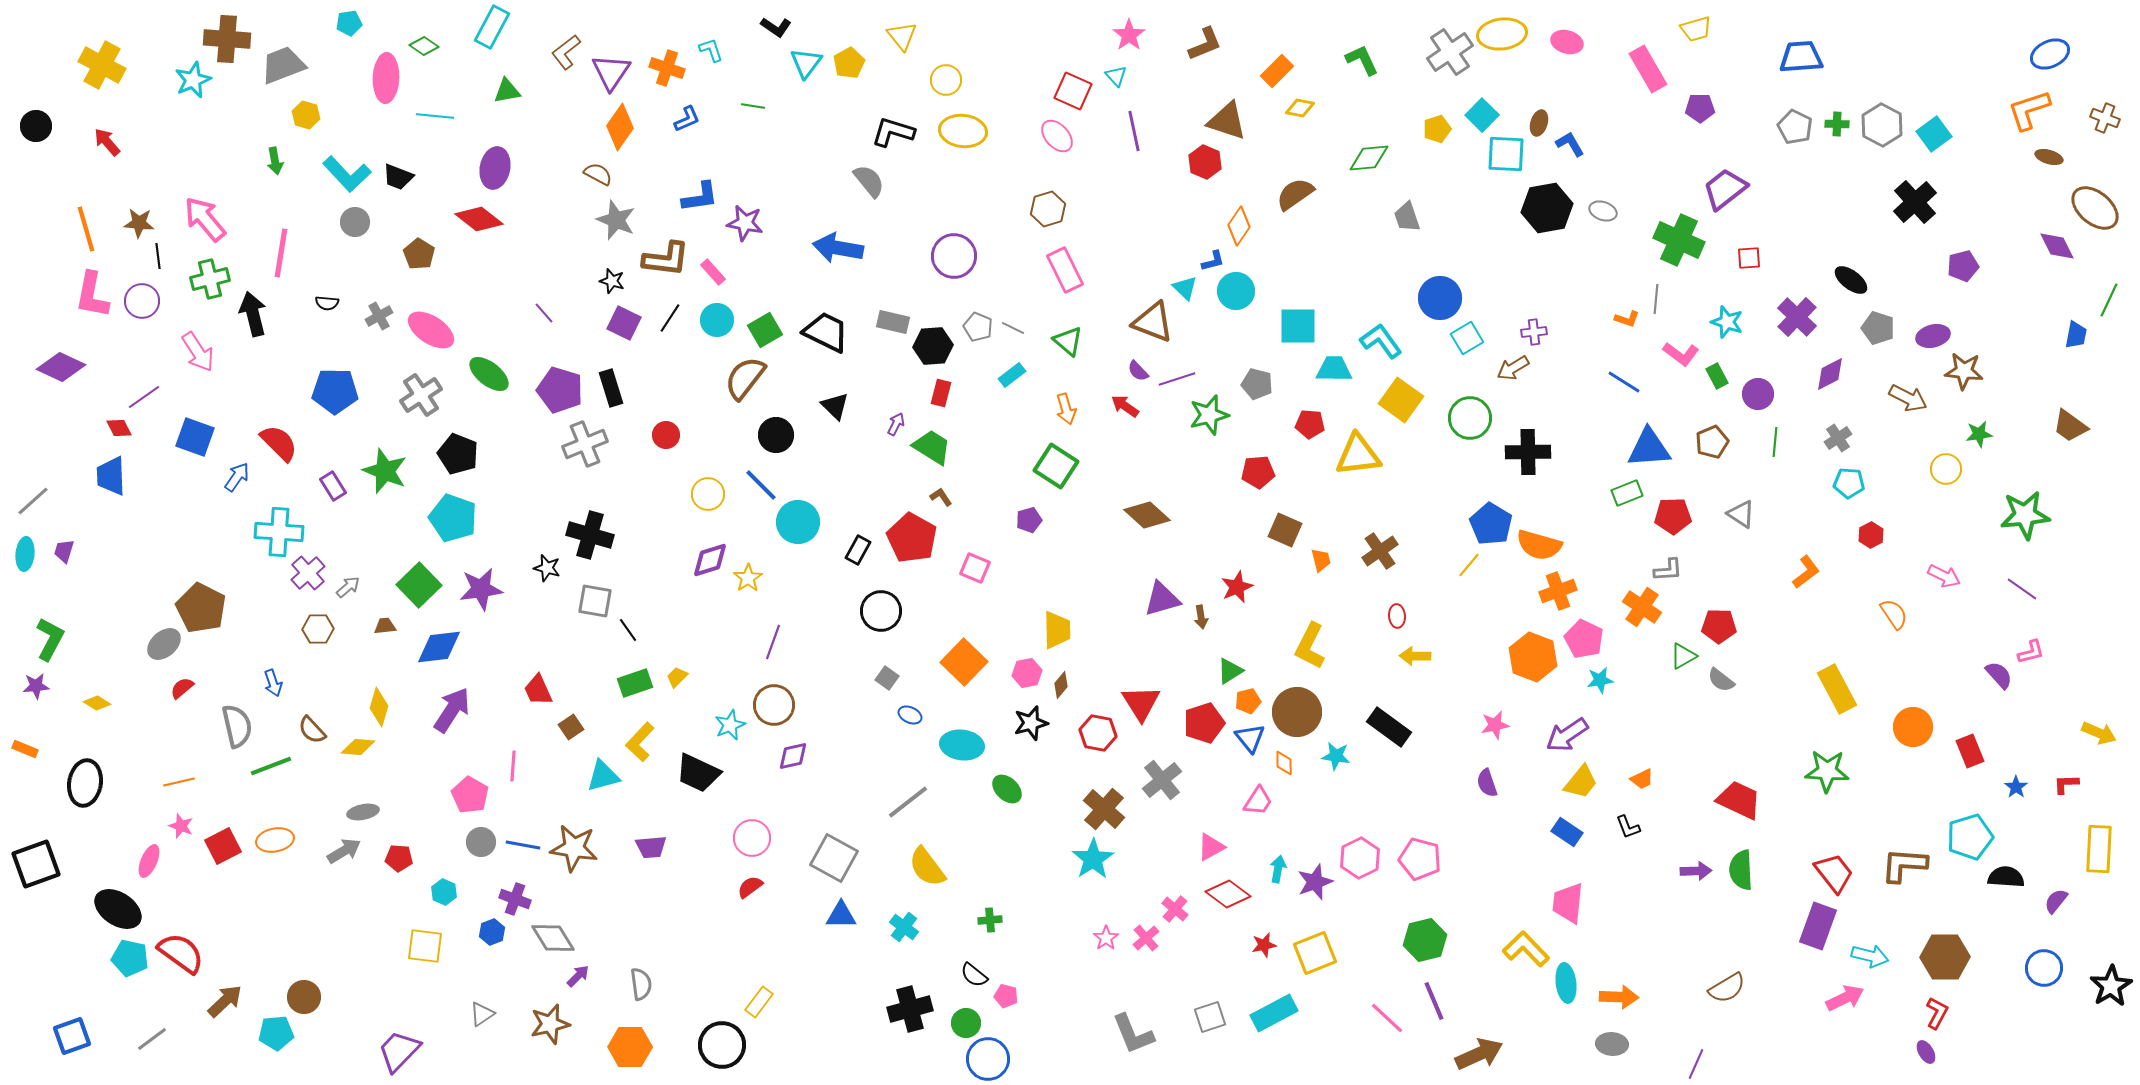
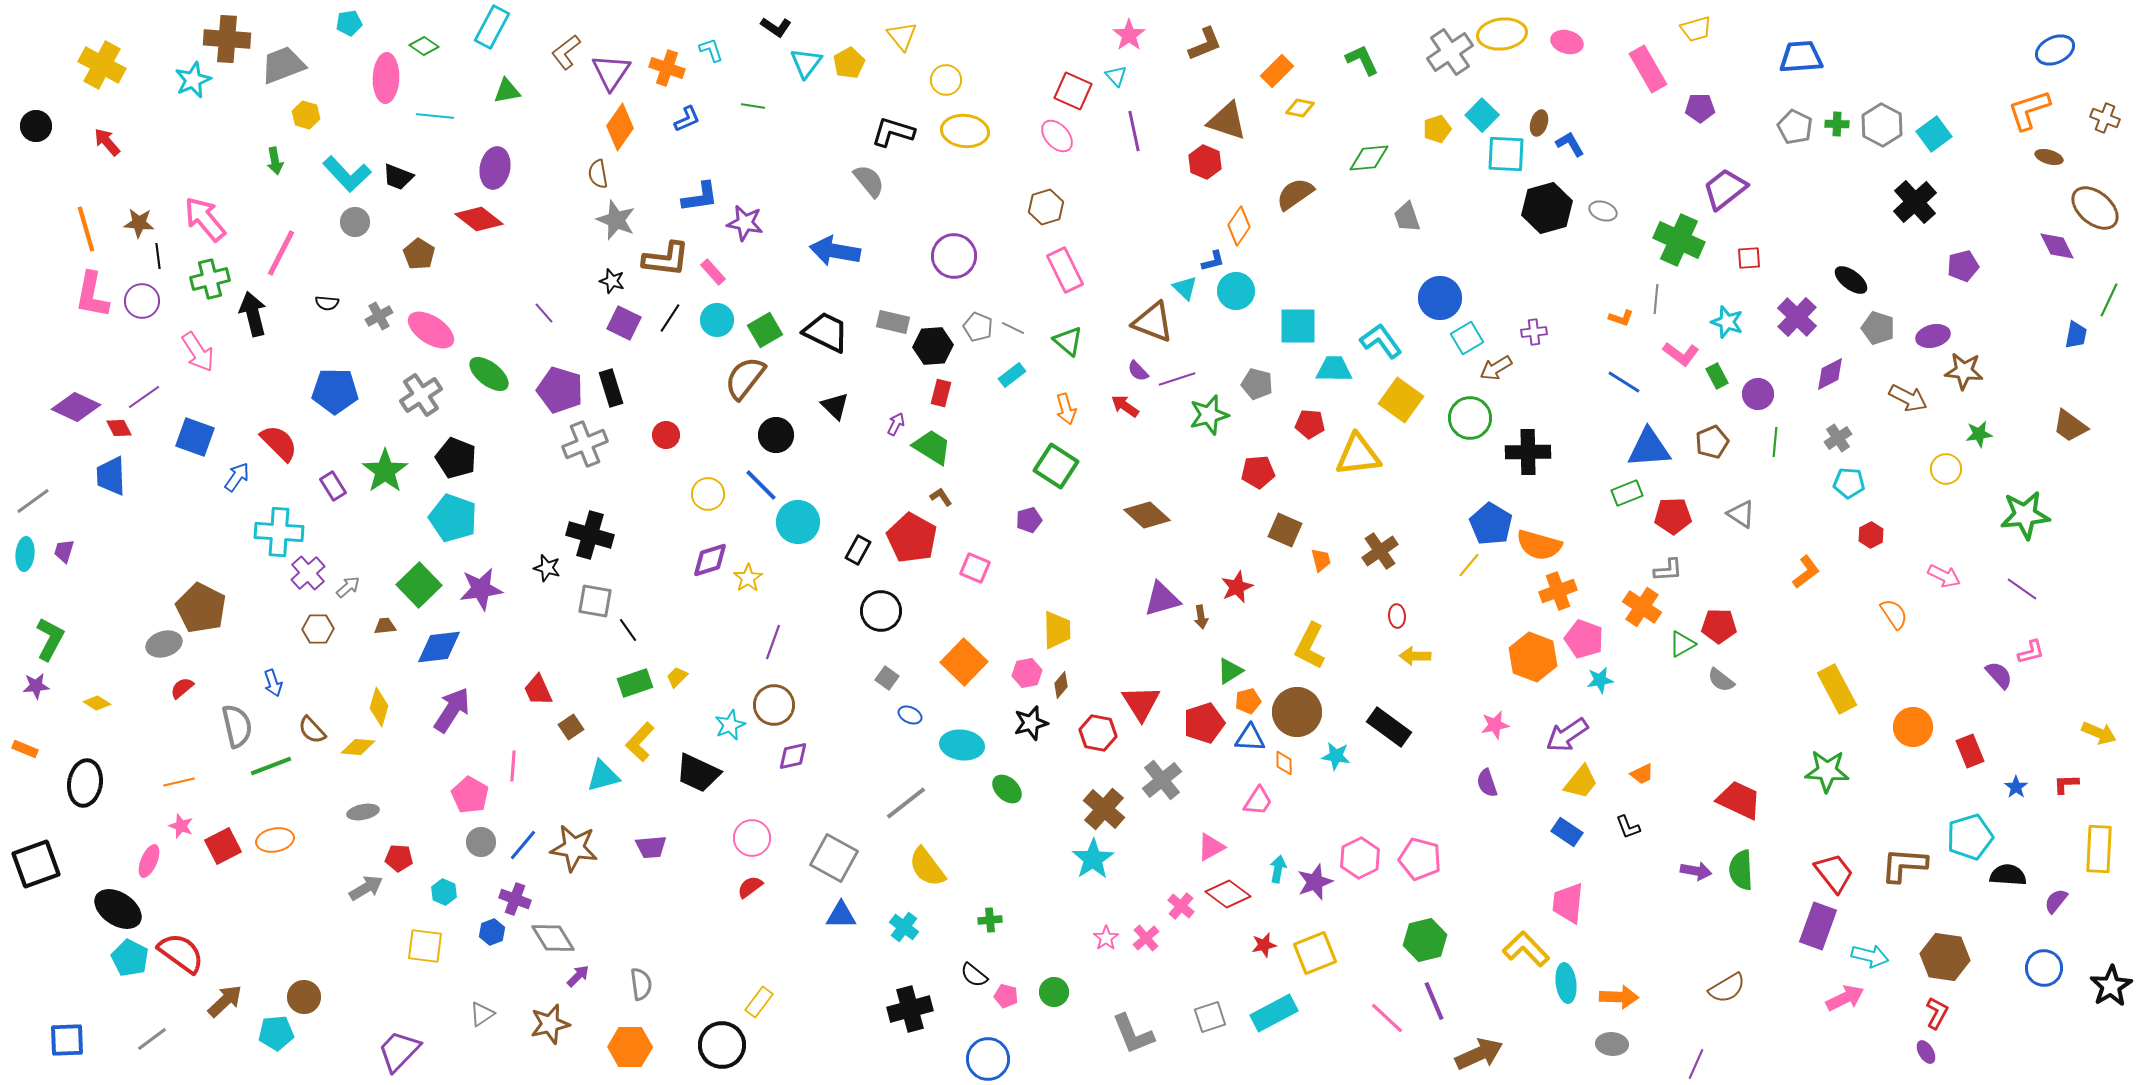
blue ellipse at (2050, 54): moved 5 px right, 4 px up
yellow ellipse at (963, 131): moved 2 px right
brown semicircle at (598, 174): rotated 128 degrees counterclockwise
black hexagon at (1547, 208): rotated 6 degrees counterclockwise
brown hexagon at (1048, 209): moved 2 px left, 2 px up
blue arrow at (838, 248): moved 3 px left, 3 px down
pink line at (281, 253): rotated 18 degrees clockwise
orange L-shape at (1627, 319): moved 6 px left, 1 px up
purple diamond at (61, 367): moved 15 px right, 40 px down
brown arrow at (1513, 368): moved 17 px left
black pentagon at (458, 454): moved 2 px left, 4 px down
green star at (385, 471): rotated 15 degrees clockwise
gray line at (33, 501): rotated 6 degrees clockwise
pink pentagon at (1584, 639): rotated 6 degrees counterclockwise
gray ellipse at (164, 644): rotated 24 degrees clockwise
green triangle at (1683, 656): moved 1 px left, 12 px up
blue triangle at (1250, 738): rotated 48 degrees counterclockwise
orange trapezoid at (1642, 779): moved 5 px up
gray line at (908, 802): moved 2 px left, 1 px down
blue line at (523, 845): rotated 60 degrees counterclockwise
gray arrow at (344, 851): moved 22 px right, 37 px down
purple arrow at (1696, 871): rotated 12 degrees clockwise
black semicircle at (2006, 877): moved 2 px right, 2 px up
pink cross at (1175, 909): moved 6 px right, 3 px up
brown hexagon at (1945, 957): rotated 9 degrees clockwise
cyan pentagon at (130, 958): rotated 15 degrees clockwise
green circle at (966, 1023): moved 88 px right, 31 px up
blue square at (72, 1036): moved 5 px left, 4 px down; rotated 18 degrees clockwise
